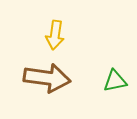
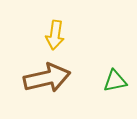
brown arrow: rotated 21 degrees counterclockwise
